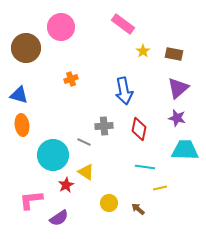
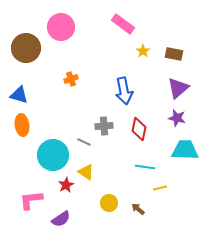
purple semicircle: moved 2 px right, 1 px down
